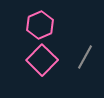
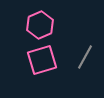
pink square: rotated 28 degrees clockwise
